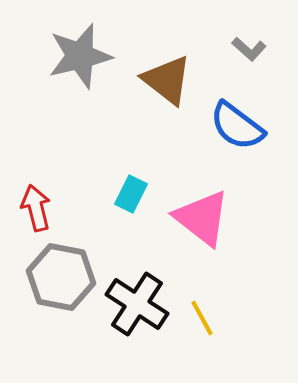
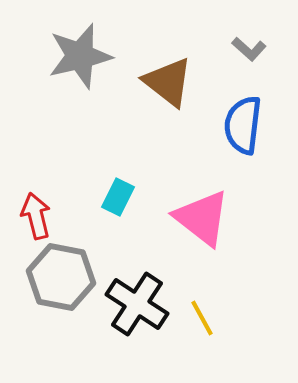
brown triangle: moved 1 px right, 2 px down
blue semicircle: moved 6 px right, 1 px up; rotated 60 degrees clockwise
cyan rectangle: moved 13 px left, 3 px down
red arrow: moved 8 px down
